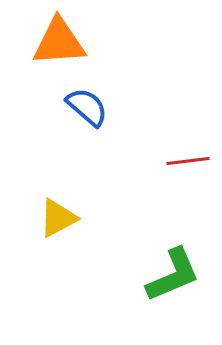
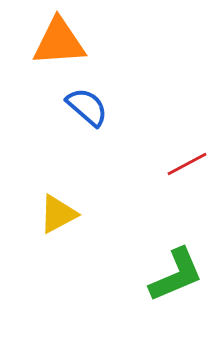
red line: moved 1 px left, 3 px down; rotated 21 degrees counterclockwise
yellow triangle: moved 4 px up
green L-shape: moved 3 px right
